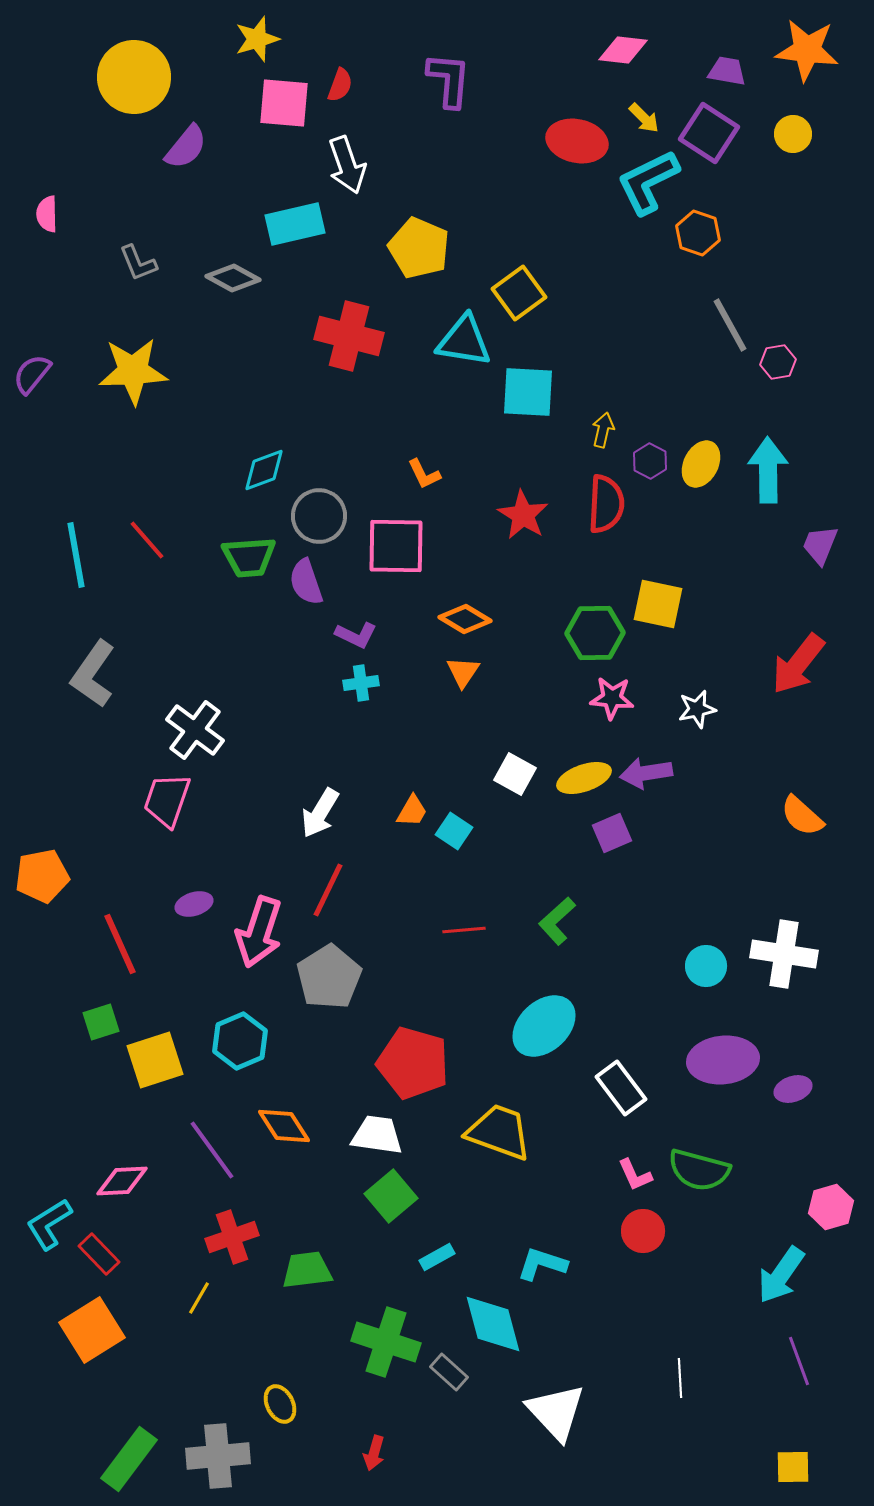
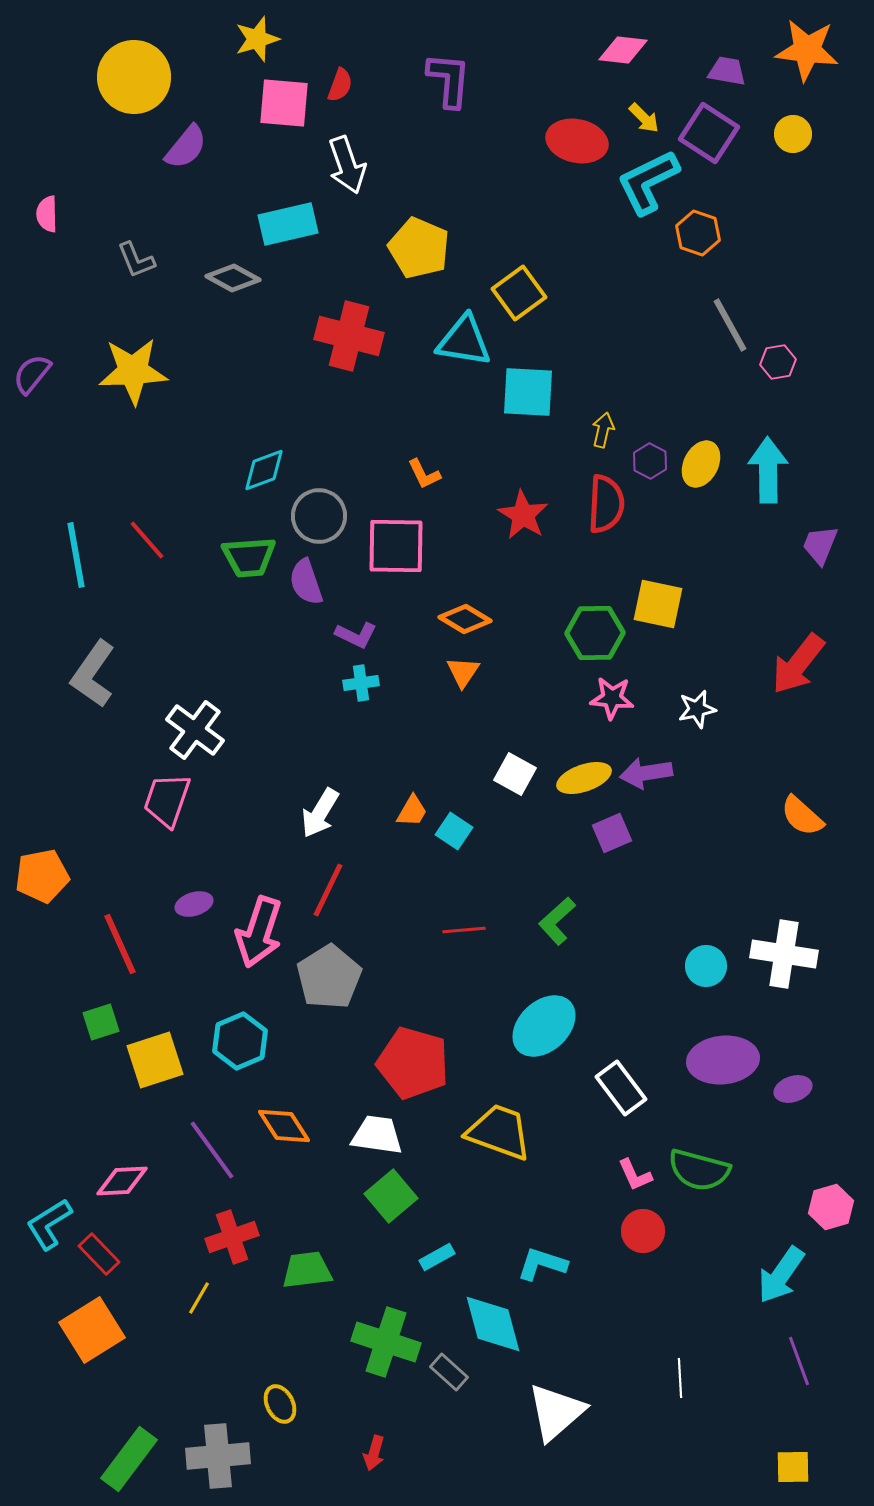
cyan rectangle at (295, 224): moved 7 px left
gray L-shape at (138, 263): moved 2 px left, 3 px up
white triangle at (556, 1412): rotated 32 degrees clockwise
